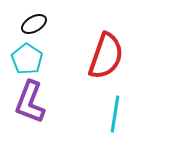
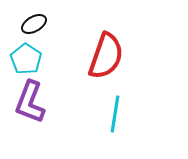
cyan pentagon: moved 1 px left
